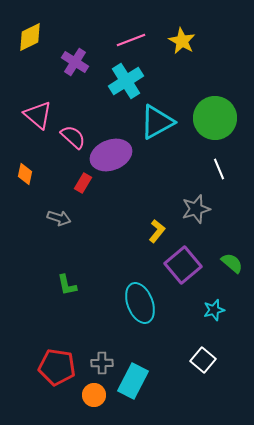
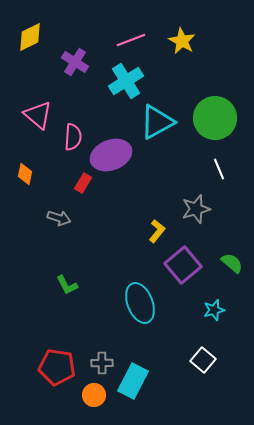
pink semicircle: rotated 52 degrees clockwise
green L-shape: rotated 15 degrees counterclockwise
